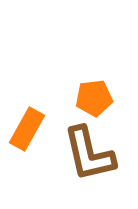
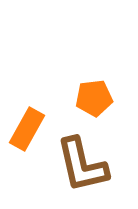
brown L-shape: moved 7 px left, 11 px down
